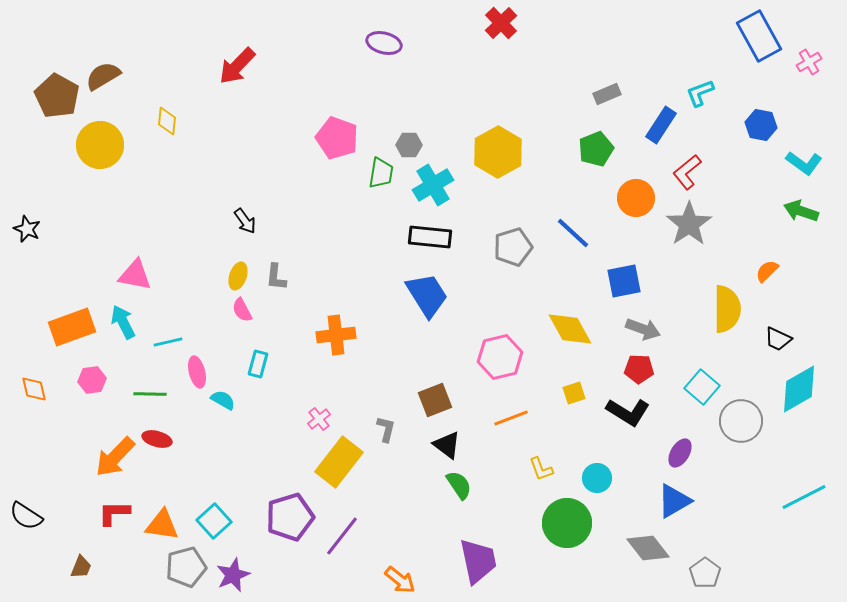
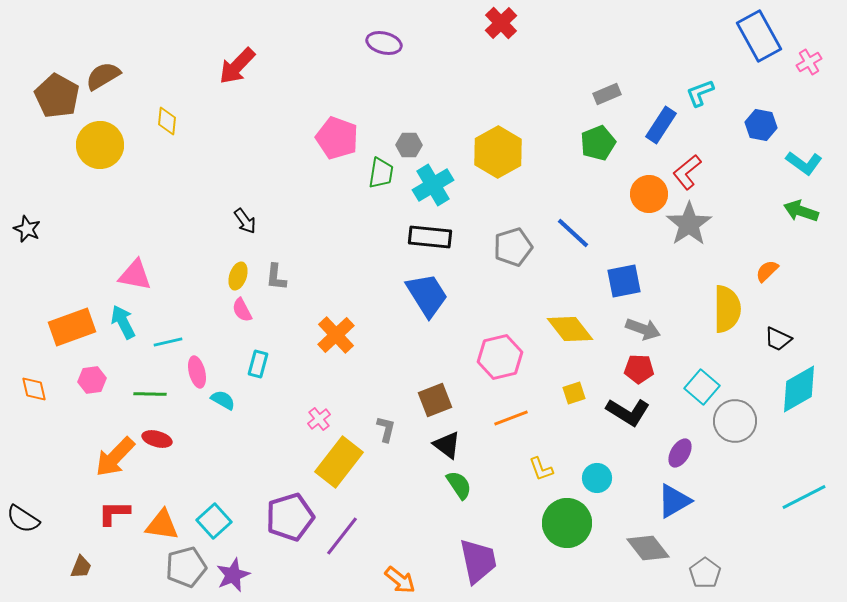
green pentagon at (596, 149): moved 2 px right, 6 px up
orange circle at (636, 198): moved 13 px right, 4 px up
yellow diamond at (570, 329): rotated 9 degrees counterclockwise
orange cross at (336, 335): rotated 36 degrees counterclockwise
gray circle at (741, 421): moved 6 px left
black semicircle at (26, 516): moved 3 px left, 3 px down
